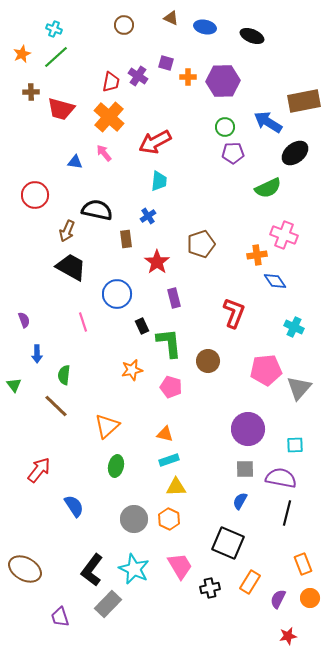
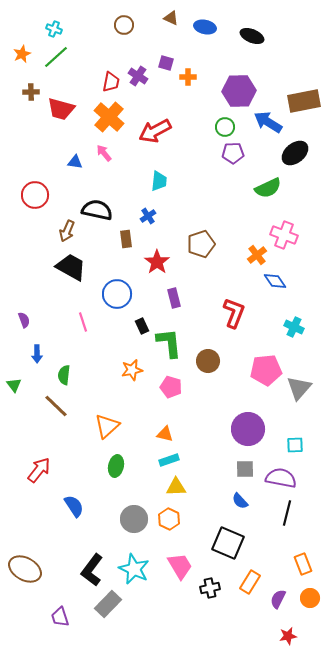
purple hexagon at (223, 81): moved 16 px right, 10 px down
red arrow at (155, 142): moved 11 px up
orange cross at (257, 255): rotated 30 degrees counterclockwise
blue semicircle at (240, 501): rotated 72 degrees counterclockwise
